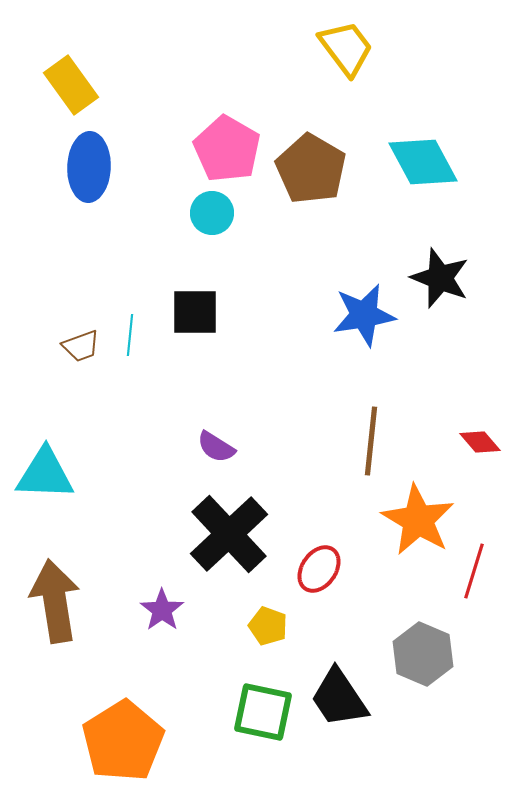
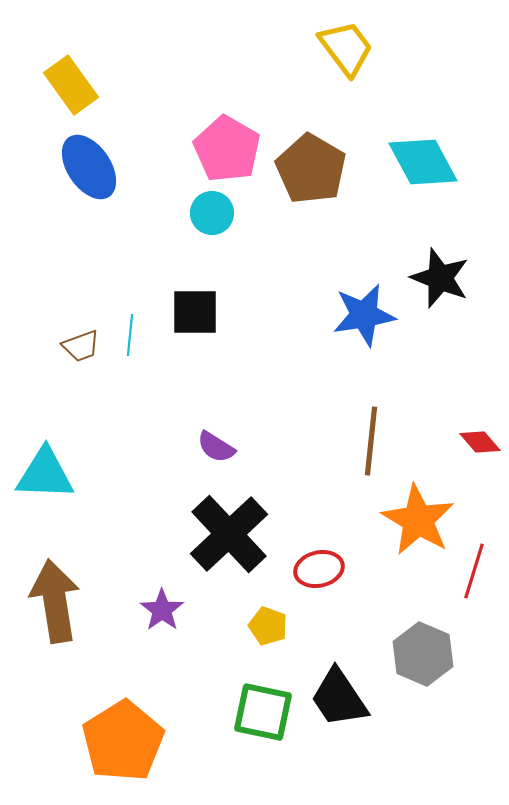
blue ellipse: rotated 36 degrees counterclockwise
red ellipse: rotated 42 degrees clockwise
